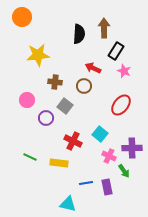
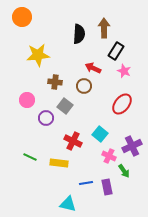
red ellipse: moved 1 px right, 1 px up
purple cross: moved 2 px up; rotated 24 degrees counterclockwise
